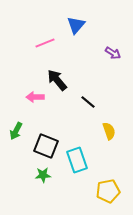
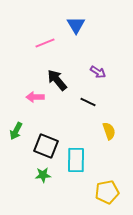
blue triangle: rotated 12 degrees counterclockwise
purple arrow: moved 15 px left, 19 px down
black line: rotated 14 degrees counterclockwise
cyan rectangle: moved 1 px left; rotated 20 degrees clockwise
yellow pentagon: moved 1 px left, 1 px down
